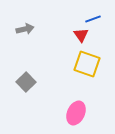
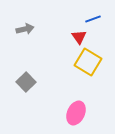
red triangle: moved 2 px left, 2 px down
yellow square: moved 1 px right, 2 px up; rotated 12 degrees clockwise
